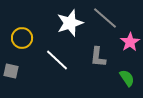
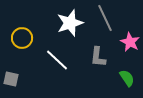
gray line: rotated 24 degrees clockwise
pink star: rotated 12 degrees counterclockwise
gray square: moved 8 px down
